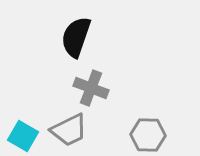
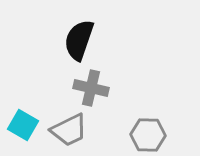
black semicircle: moved 3 px right, 3 px down
gray cross: rotated 8 degrees counterclockwise
cyan square: moved 11 px up
